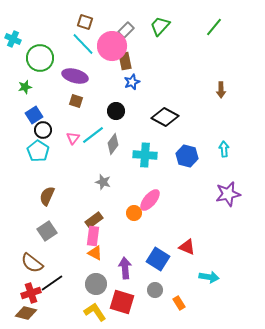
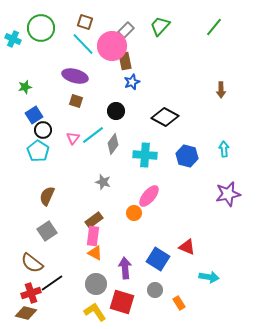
green circle at (40, 58): moved 1 px right, 30 px up
pink ellipse at (150, 200): moved 1 px left, 4 px up
